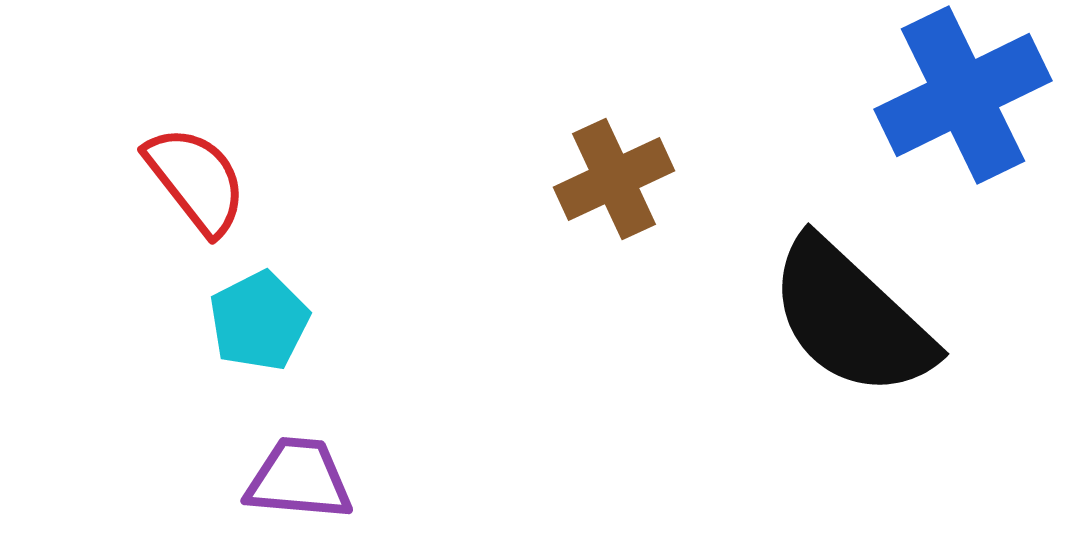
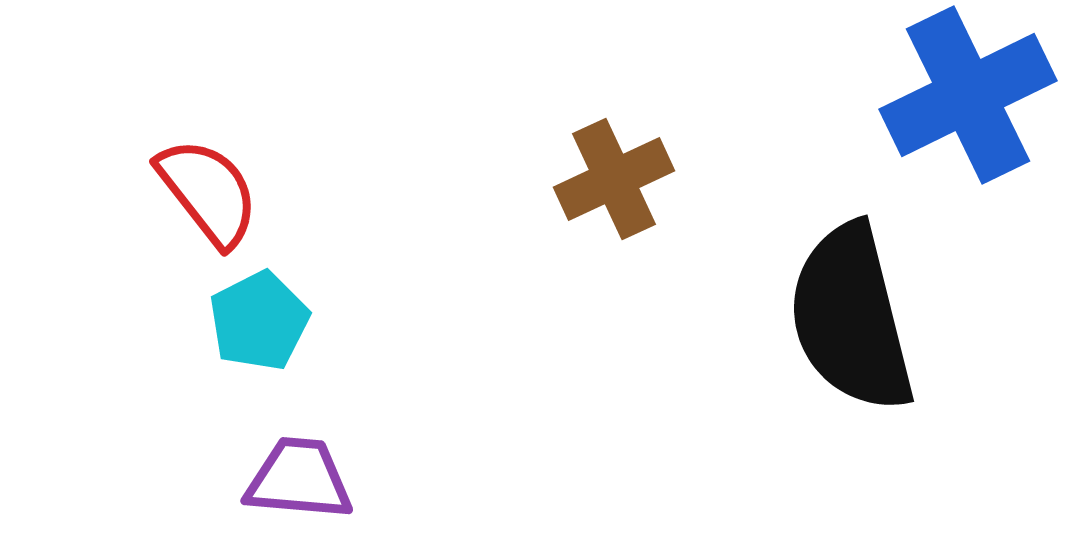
blue cross: moved 5 px right
red semicircle: moved 12 px right, 12 px down
black semicircle: rotated 33 degrees clockwise
